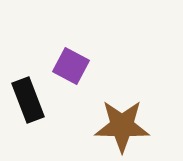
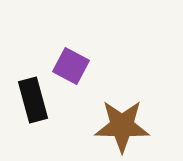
black rectangle: moved 5 px right; rotated 6 degrees clockwise
